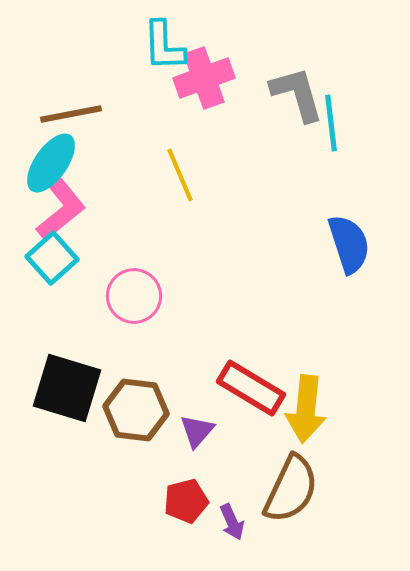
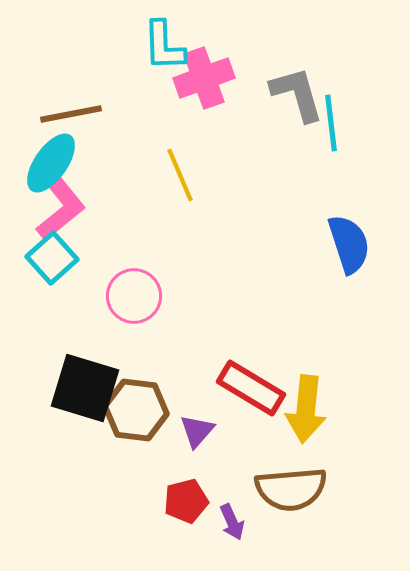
black square: moved 18 px right
brown semicircle: rotated 60 degrees clockwise
